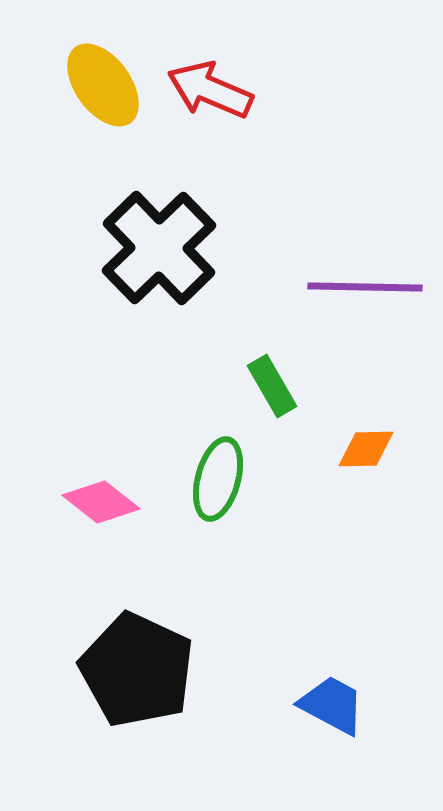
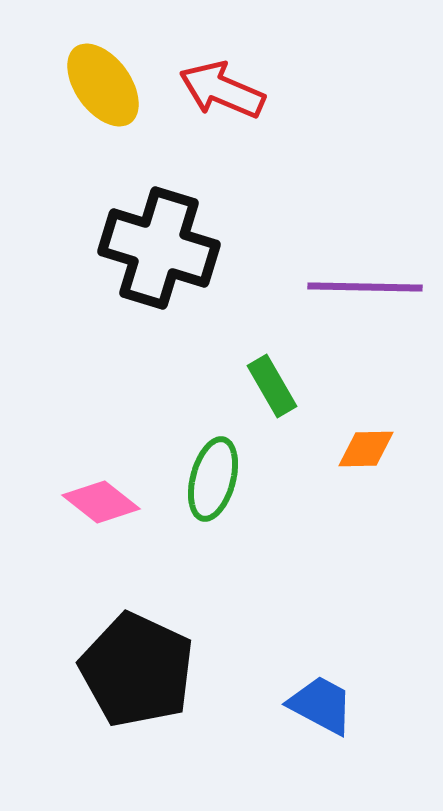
red arrow: moved 12 px right
black cross: rotated 29 degrees counterclockwise
green ellipse: moved 5 px left
blue trapezoid: moved 11 px left
